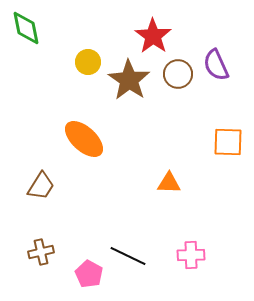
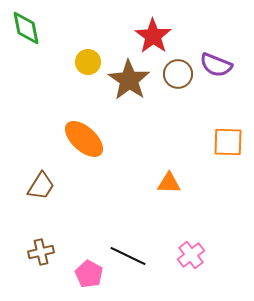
purple semicircle: rotated 44 degrees counterclockwise
pink cross: rotated 36 degrees counterclockwise
